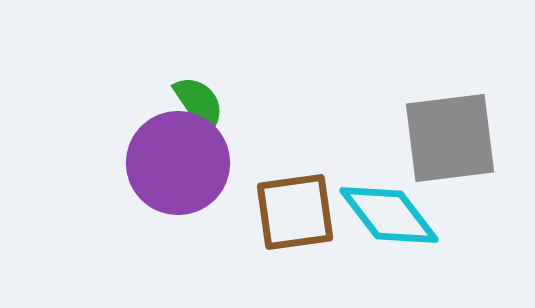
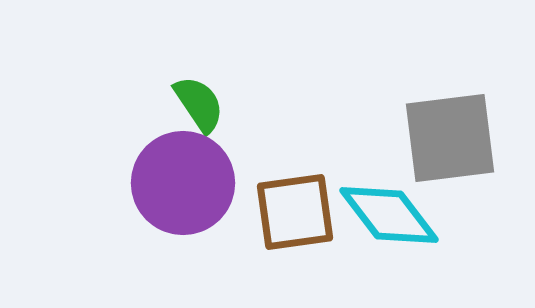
purple circle: moved 5 px right, 20 px down
